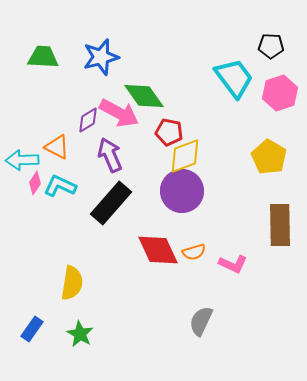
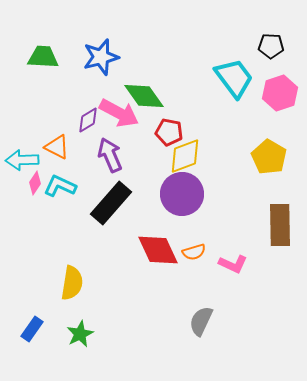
purple circle: moved 3 px down
green star: rotated 16 degrees clockwise
